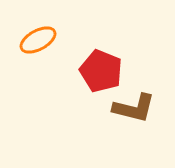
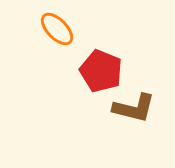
orange ellipse: moved 19 px right, 11 px up; rotated 75 degrees clockwise
